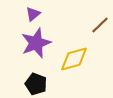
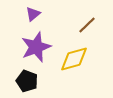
brown line: moved 13 px left
purple star: moved 4 px down
black pentagon: moved 9 px left, 3 px up
